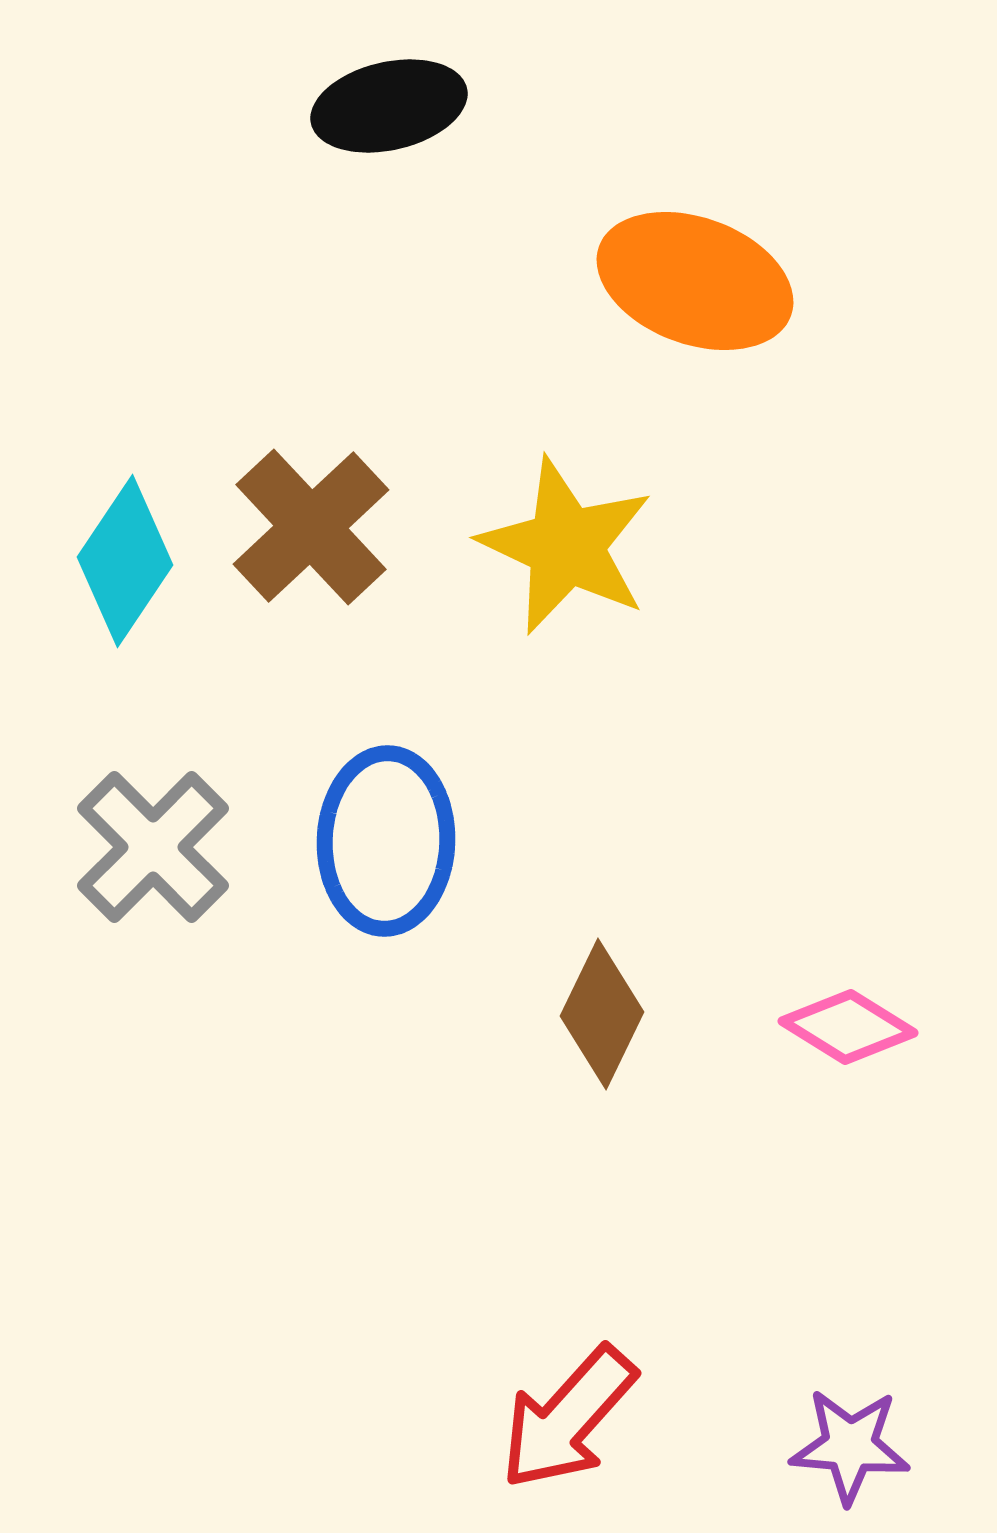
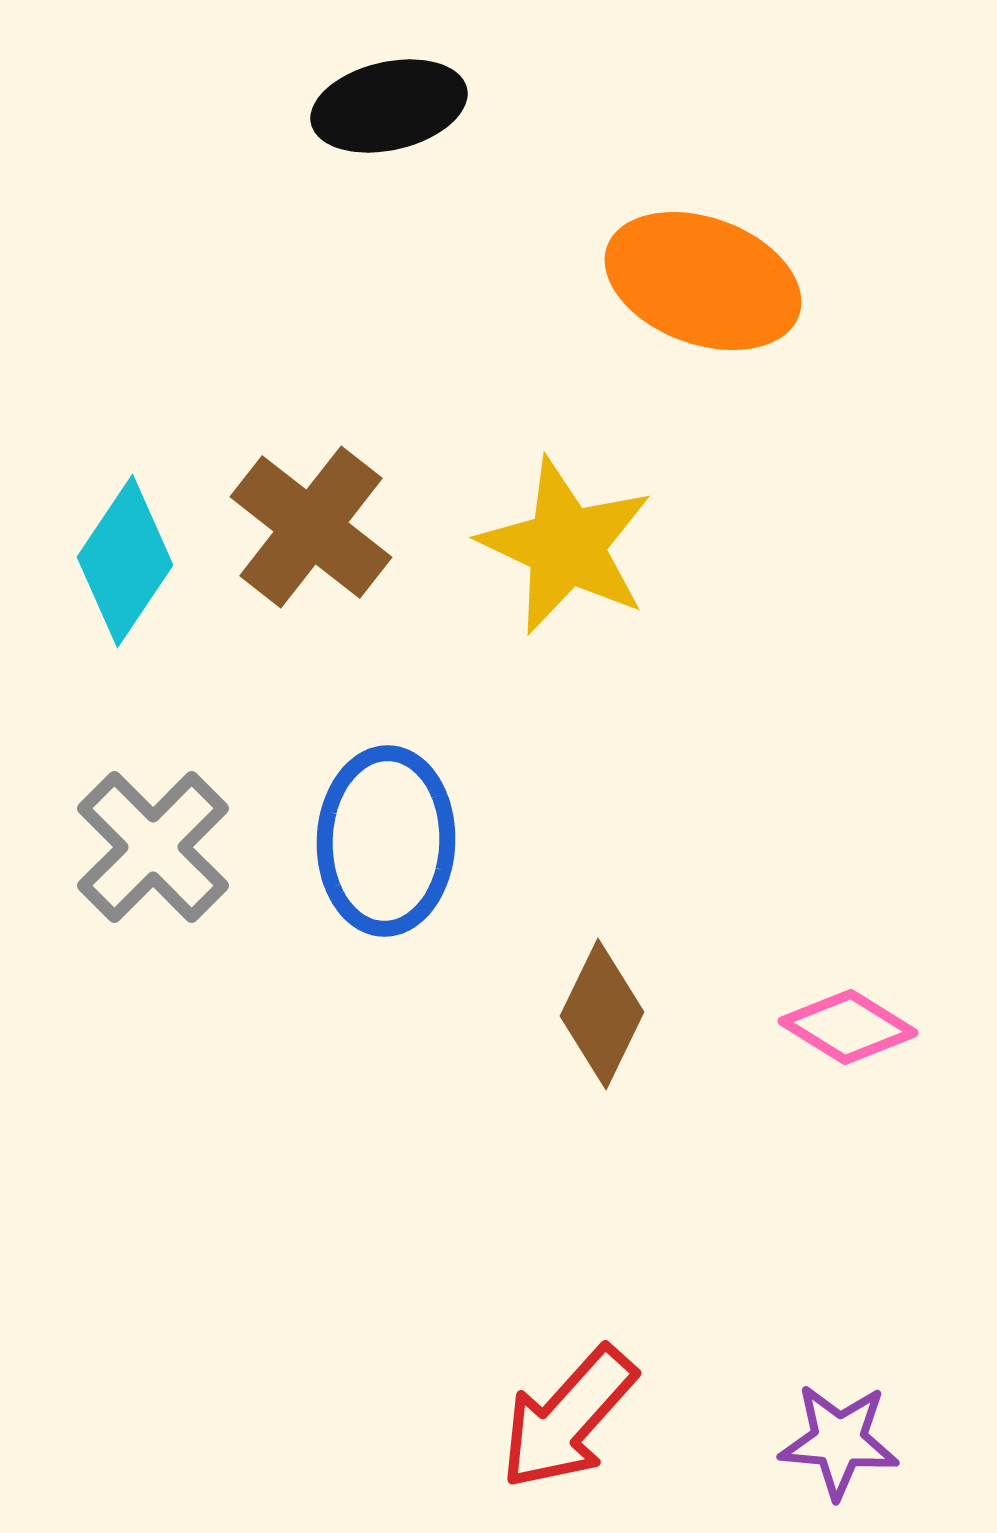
orange ellipse: moved 8 px right
brown cross: rotated 9 degrees counterclockwise
purple star: moved 11 px left, 5 px up
